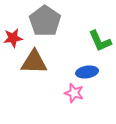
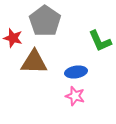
red star: rotated 24 degrees clockwise
blue ellipse: moved 11 px left
pink star: moved 1 px right, 3 px down
